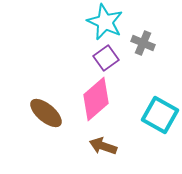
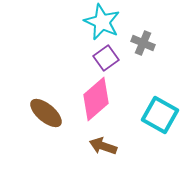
cyan star: moved 3 px left
